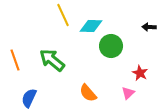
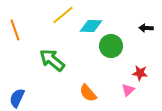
yellow line: rotated 75 degrees clockwise
black arrow: moved 3 px left, 1 px down
orange line: moved 30 px up
red star: rotated 21 degrees counterclockwise
pink triangle: moved 3 px up
blue semicircle: moved 12 px left
